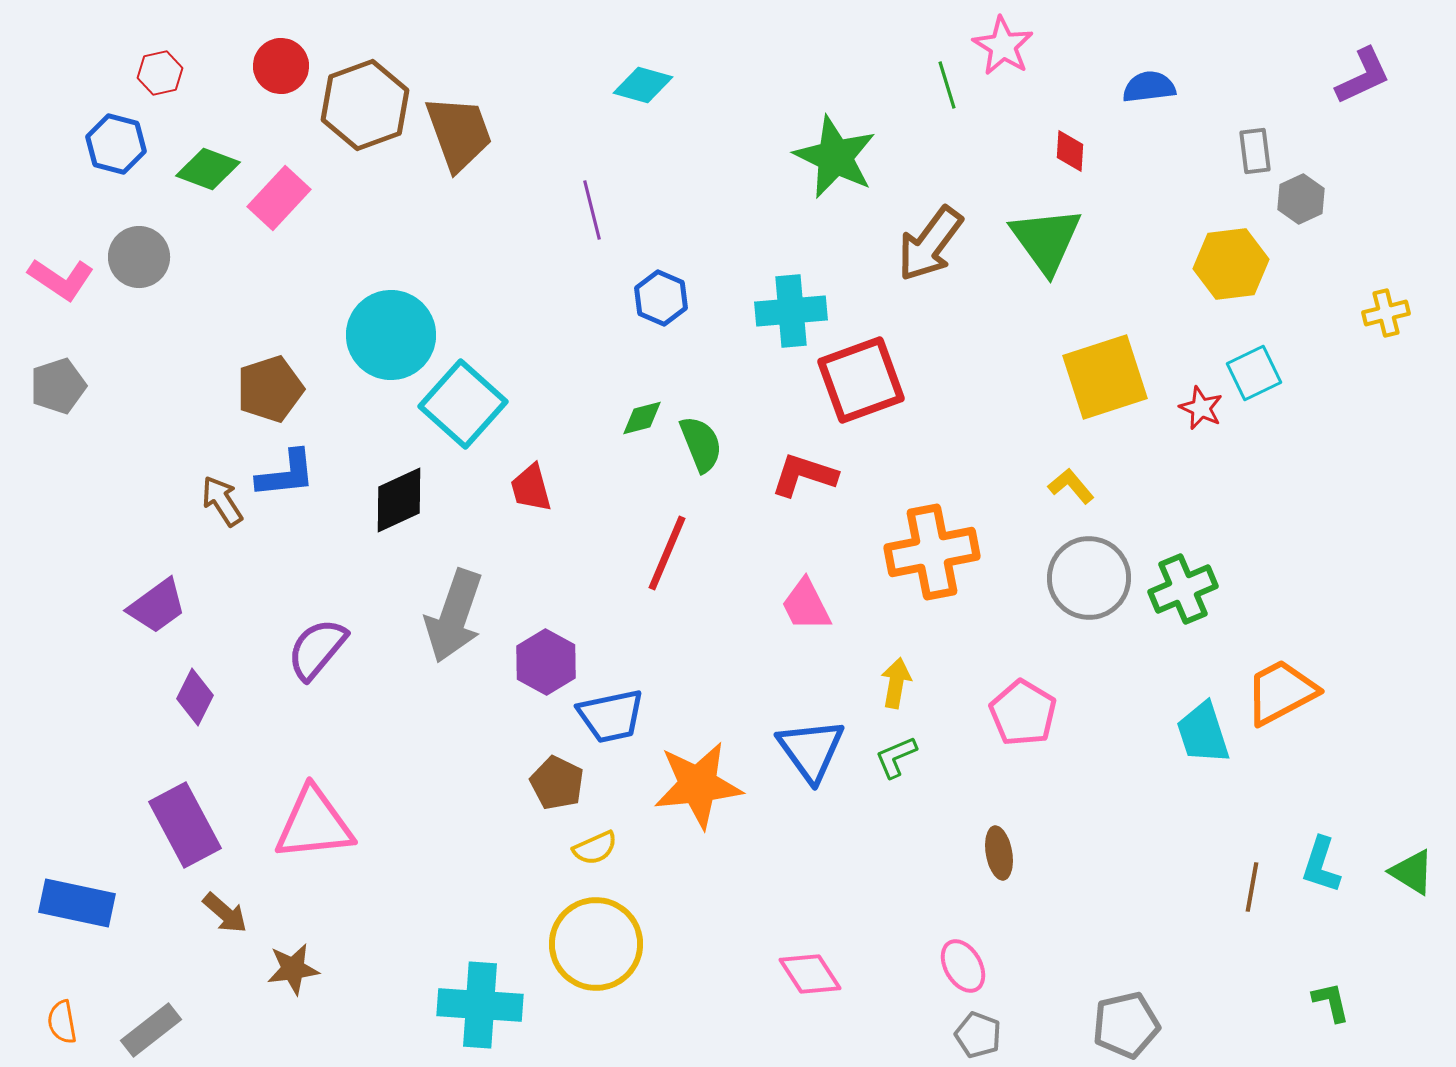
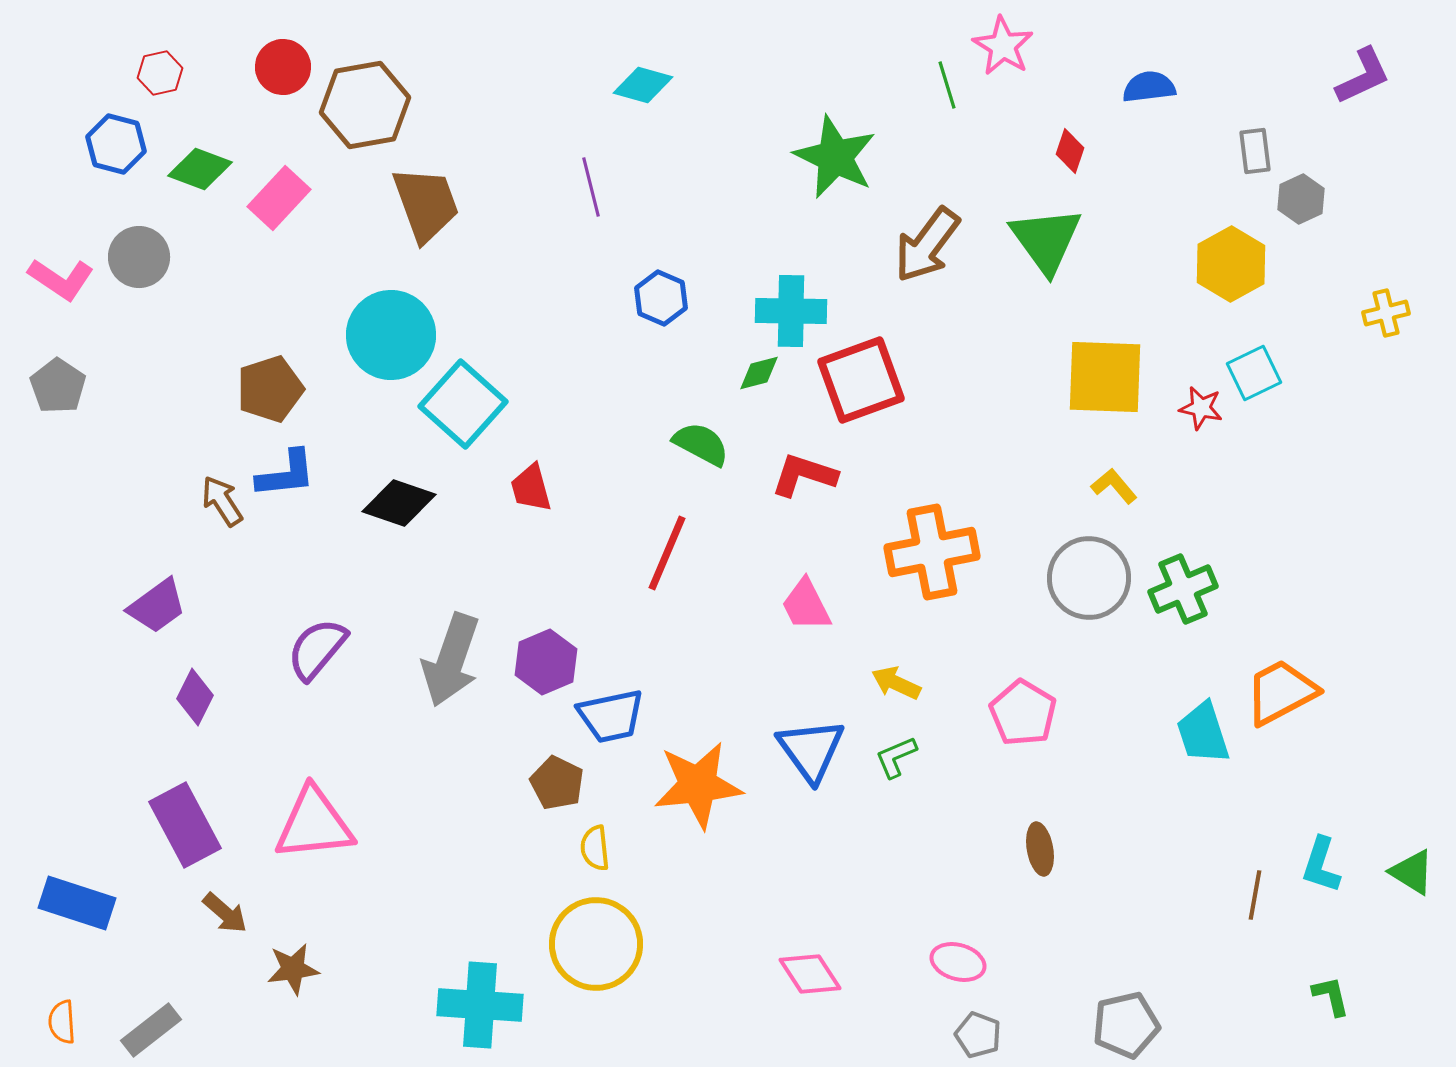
red circle at (281, 66): moved 2 px right, 1 px down
brown hexagon at (365, 105): rotated 10 degrees clockwise
brown trapezoid at (459, 133): moved 33 px left, 71 px down
red diamond at (1070, 151): rotated 15 degrees clockwise
green diamond at (208, 169): moved 8 px left
purple line at (592, 210): moved 1 px left, 23 px up
brown arrow at (930, 244): moved 3 px left, 1 px down
yellow hexagon at (1231, 264): rotated 22 degrees counterclockwise
cyan cross at (791, 311): rotated 6 degrees clockwise
yellow square at (1105, 377): rotated 20 degrees clockwise
gray pentagon at (58, 386): rotated 20 degrees counterclockwise
red star at (1201, 408): rotated 12 degrees counterclockwise
green diamond at (642, 418): moved 117 px right, 45 px up
green semicircle at (701, 444): rotated 40 degrees counterclockwise
yellow L-shape at (1071, 486): moved 43 px right
black diamond at (399, 500): moved 3 px down; rotated 44 degrees clockwise
gray arrow at (454, 616): moved 3 px left, 44 px down
purple hexagon at (546, 662): rotated 8 degrees clockwise
yellow arrow at (896, 683): rotated 75 degrees counterclockwise
yellow semicircle at (595, 848): rotated 108 degrees clockwise
brown ellipse at (999, 853): moved 41 px right, 4 px up
brown line at (1252, 887): moved 3 px right, 8 px down
blue rectangle at (77, 903): rotated 6 degrees clockwise
pink ellipse at (963, 966): moved 5 px left, 4 px up; rotated 44 degrees counterclockwise
green L-shape at (1331, 1002): moved 6 px up
orange semicircle at (62, 1022): rotated 6 degrees clockwise
